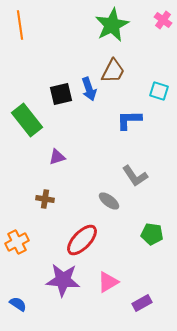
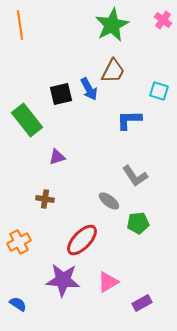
blue arrow: rotated 10 degrees counterclockwise
green pentagon: moved 14 px left, 11 px up; rotated 15 degrees counterclockwise
orange cross: moved 2 px right
